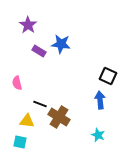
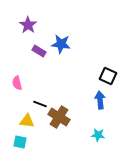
cyan star: rotated 16 degrees counterclockwise
